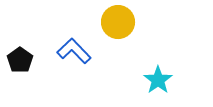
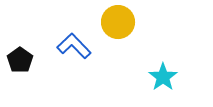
blue L-shape: moved 5 px up
cyan star: moved 5 px right, 3 px up
